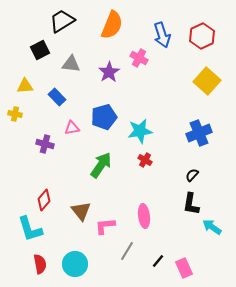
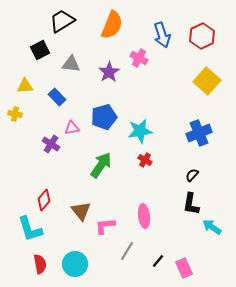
purple cross: moved 6 px right; rotated 18 degrees clockwise
